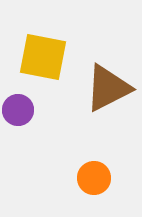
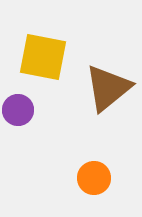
brown triangle: rotated 12 degrees counterclockwise
